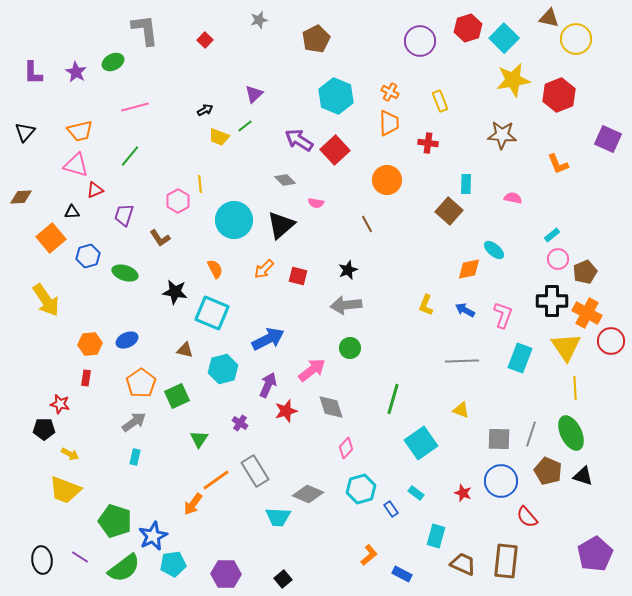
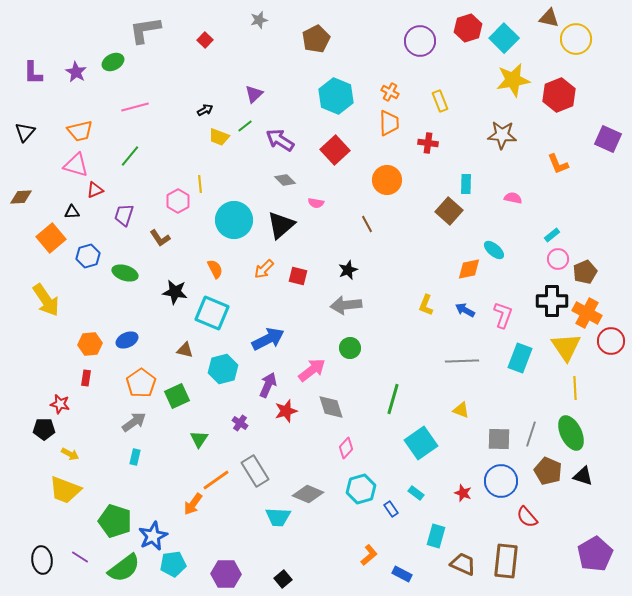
gray L-shape at (145, 30): rotated 92 degrees counterclockwise
purple arrow at (299, 140): moved 19 px left
